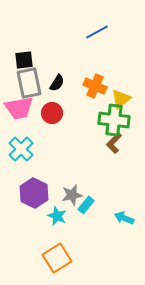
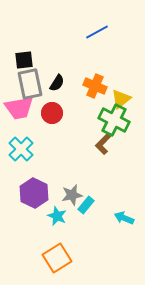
gray rectangle: moved 1 px right, 1 px down
green cross: rotated 20 degrees clockwise
brown L-shape: moved 11 px left, 1 px down
